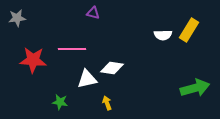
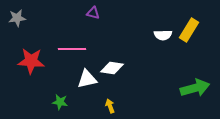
red star: moved 2 px left, 1 px down
yellow arrow: moved 3 px right, 3 px down
